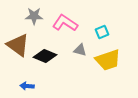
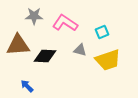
brown triangle: rotated 40 degrees counterclockwise
black diamond: rotated 20 degrees counterclockwise
blue arrow: rotated 40 degrees clockwise
